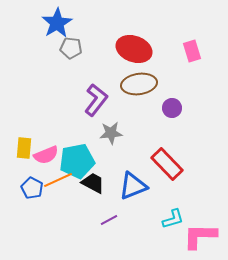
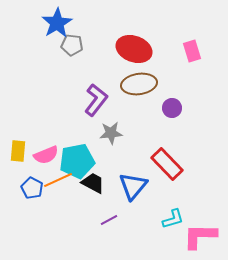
gray pentagon: moved 1 px right, 3 px up
yellow rectangle: moved 6 px left, 3 px down
blue triangle: rotated 28 degrees counterclockwise
